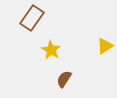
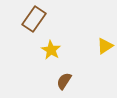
brown rectangle: moved 2 px right, 1 px down
brown semicircle: moved 2 px down
